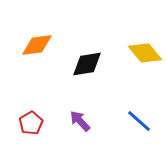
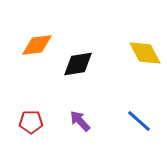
yellow diamond: rotated 12 degrees clockwise
black diamond: moved 9 px left
red pentagon: moved 1 px up; rotated 30 degrees clockwise
